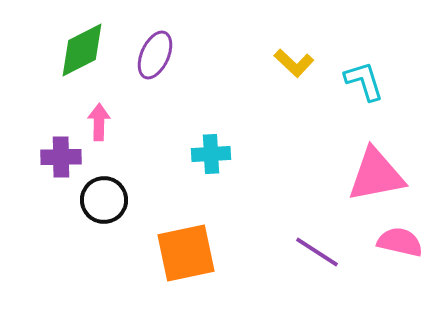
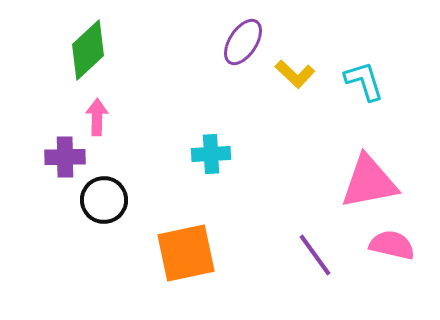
green diamond: moved 6 px right; rotated 16 degrees counterclockwise
purple ellipse: moved 88 px right, 13 px up; rotated 9 degrees clockwise
yellow L-shape: moved 1 px right, 11 px down
pink arrow: moved 2 px left, 5 px up
purple cross: moved 4 px right
pink triangle: moved 7 px left, 7 px down
pink semicircle: moved 8 px left, 3 px down
purple line: moved 2 px left, 3 px down; rotated 21 degrees clockwise
